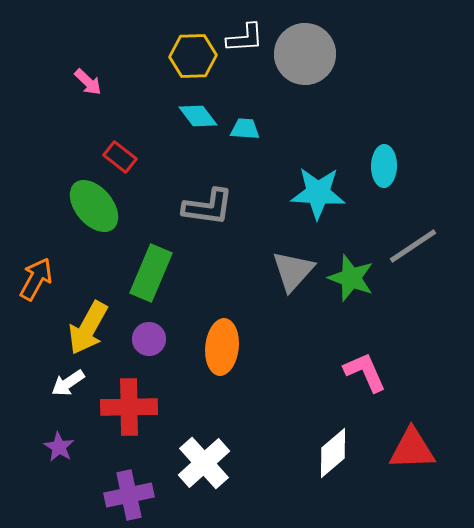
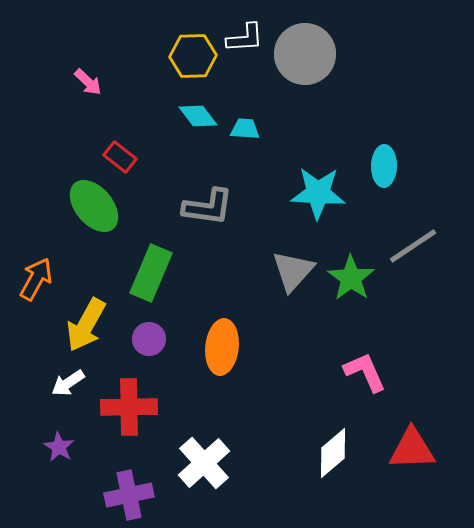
green star: rotated 15 degrees clockwise
yellow arrow: moved 2 px left, 3 px up
